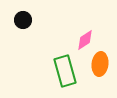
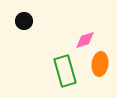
black circle: moved 1 px right, 1 px down
pink diamond: rotated 15 degrees clockwise
